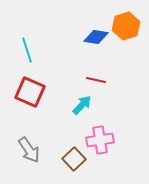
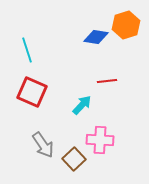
orange hexagon: moved 1 px up
red line: moved 11 px right, 1 px down; rotated 18 degrees counterclockwise
red square: moved 2 px right
pink cross: rotated 12 degrees clockwise
gray arrow: moved 14 px right, 5 px up
